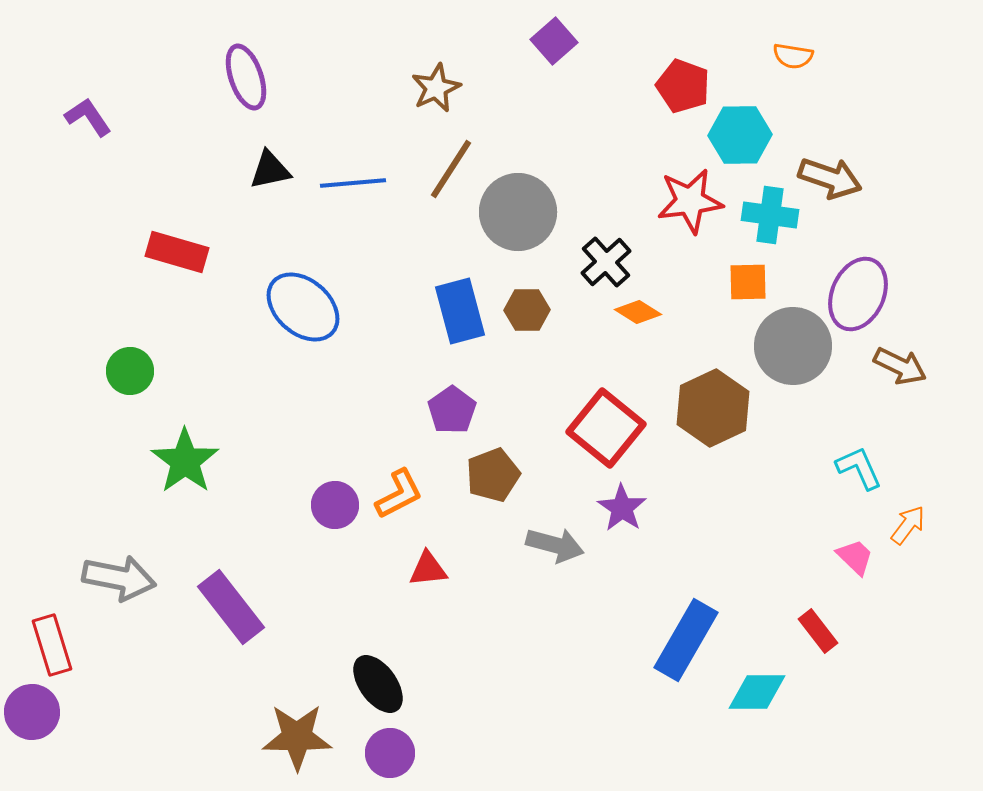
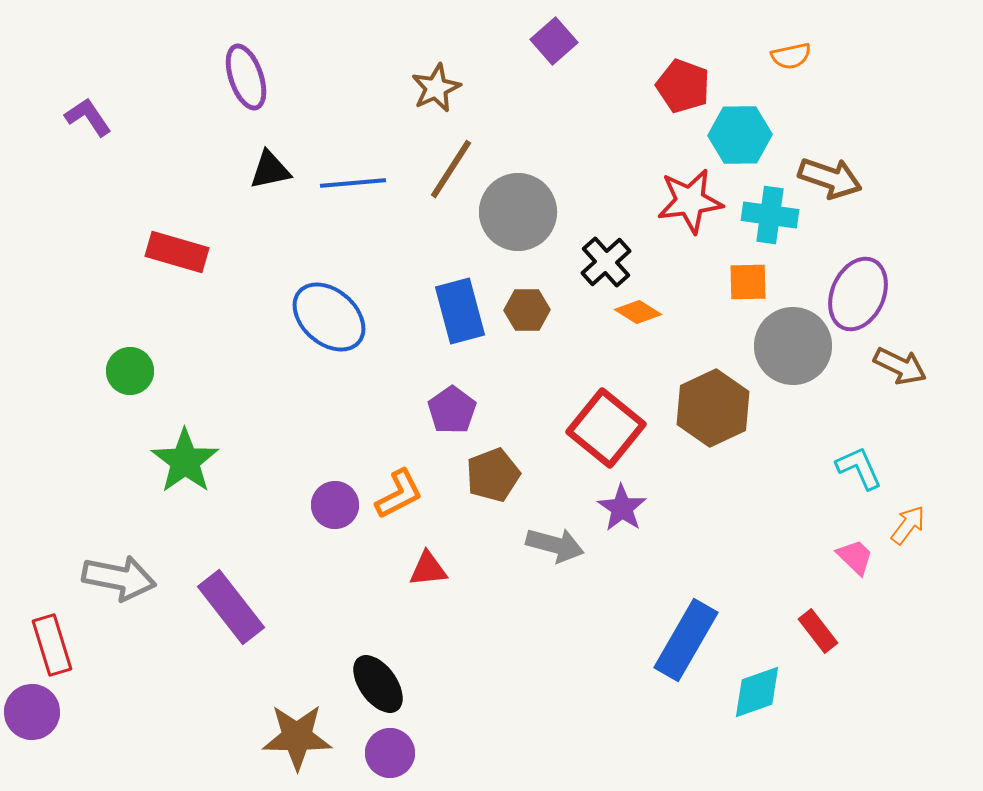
orange semicircle at (793, 56): moved 2 px left; rotated 21 degrees counterclockwise
blue ellipse at (303, 307): moved 26 px right, 10 px down
cyan diamond at (757, 692): rotated 20 degrees counterclockwise
